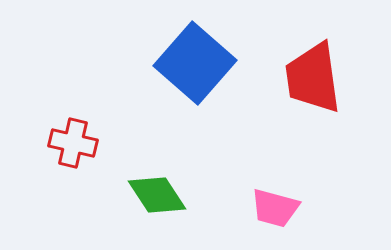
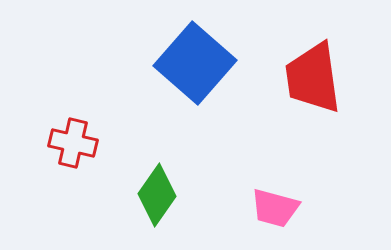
green diamond: rotated 68 degrees clockwise
